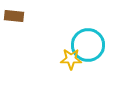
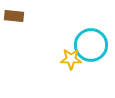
cyan circle: moved 3 px right
